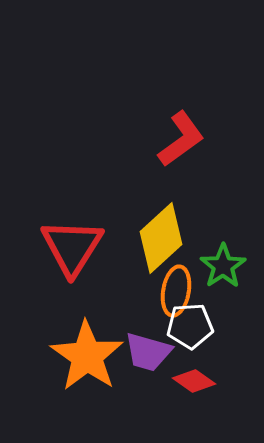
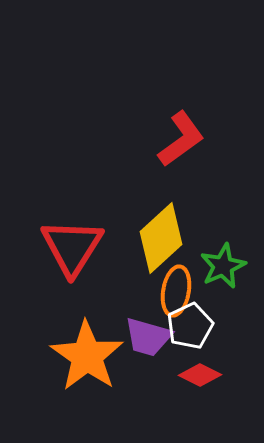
green star: rotated 9 degrees clockwise
white pentagon: rotated 21 degrees counterclockwise
purple trapezoid: moved 15 px up
red diamond: moved 6 px right, 6 px up; rotated 9 degrees counterclockwise
